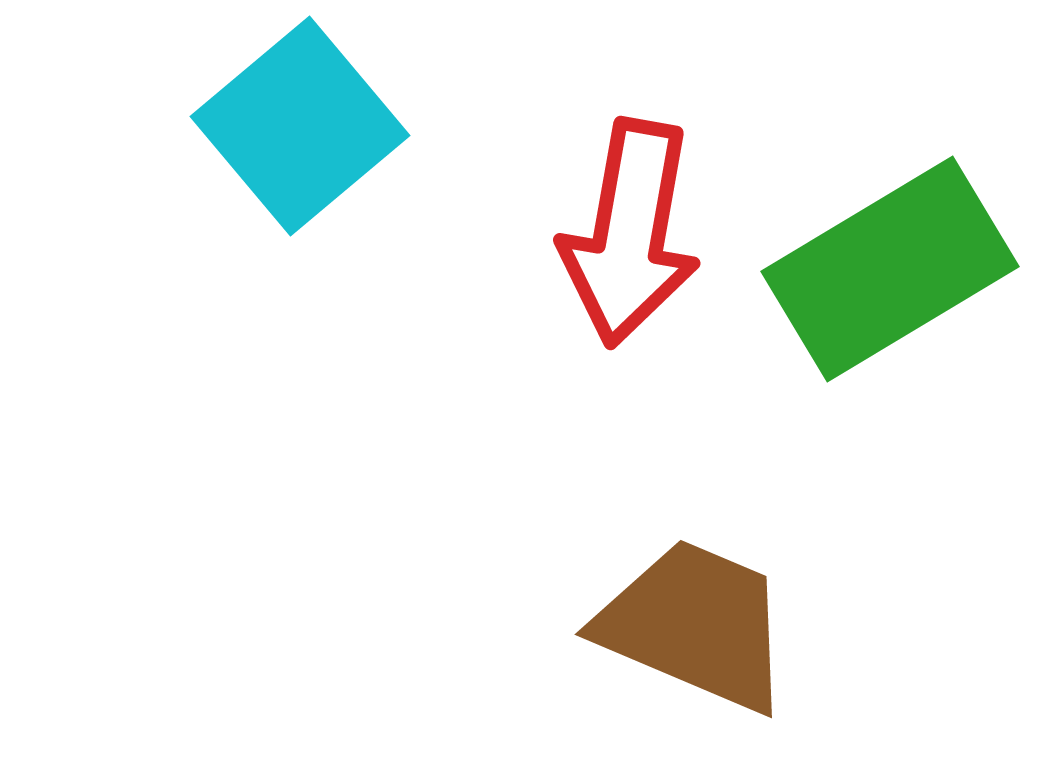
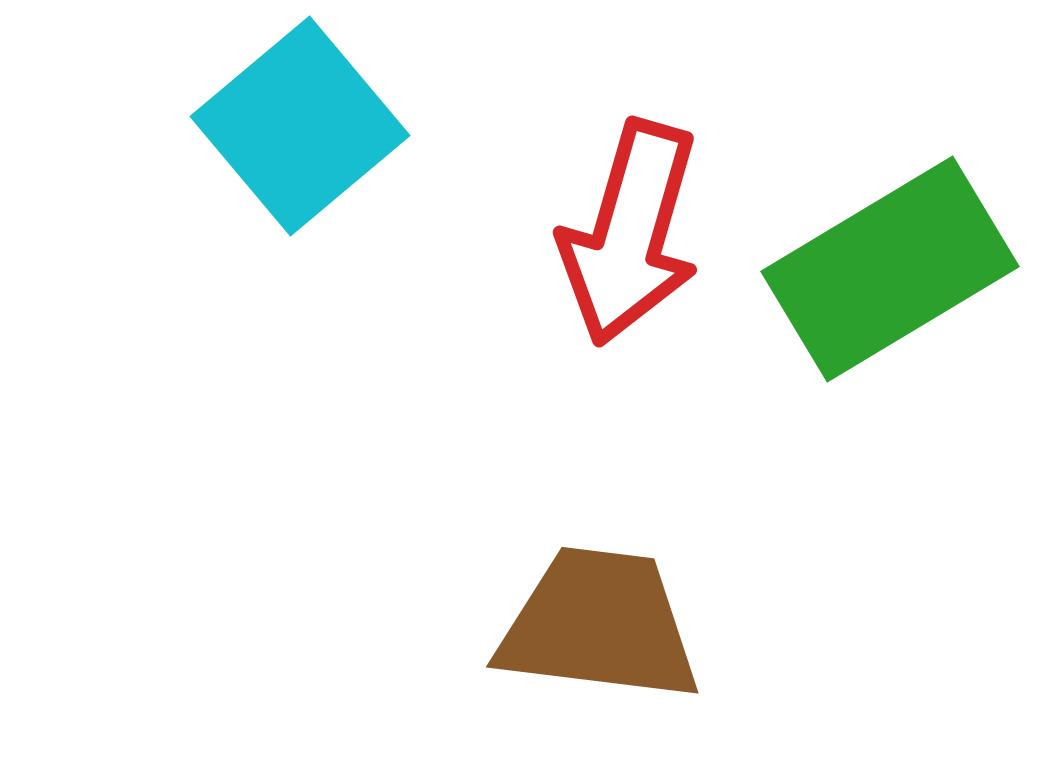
red arrow: rotated 6 degrees clockwise
brown trapezoid: moved 96 px left; rotated 16 degrees counterclockwise
